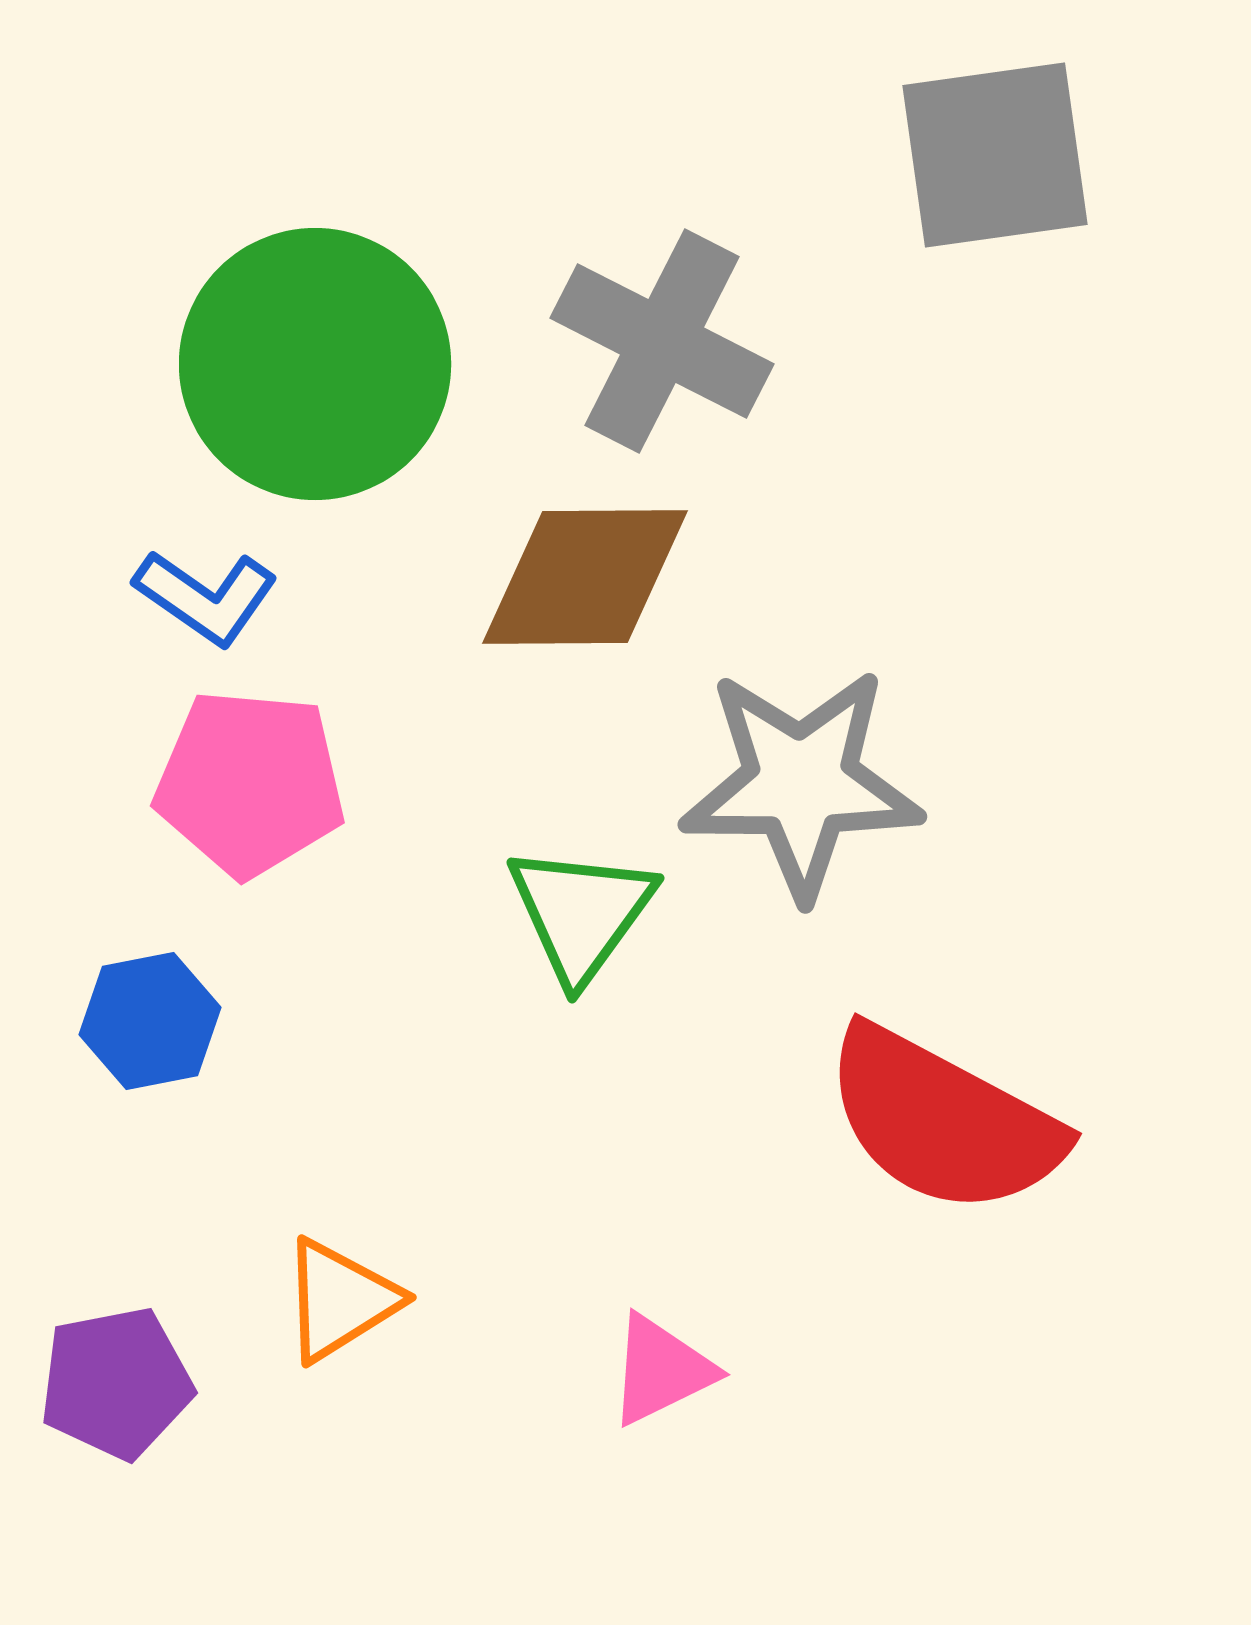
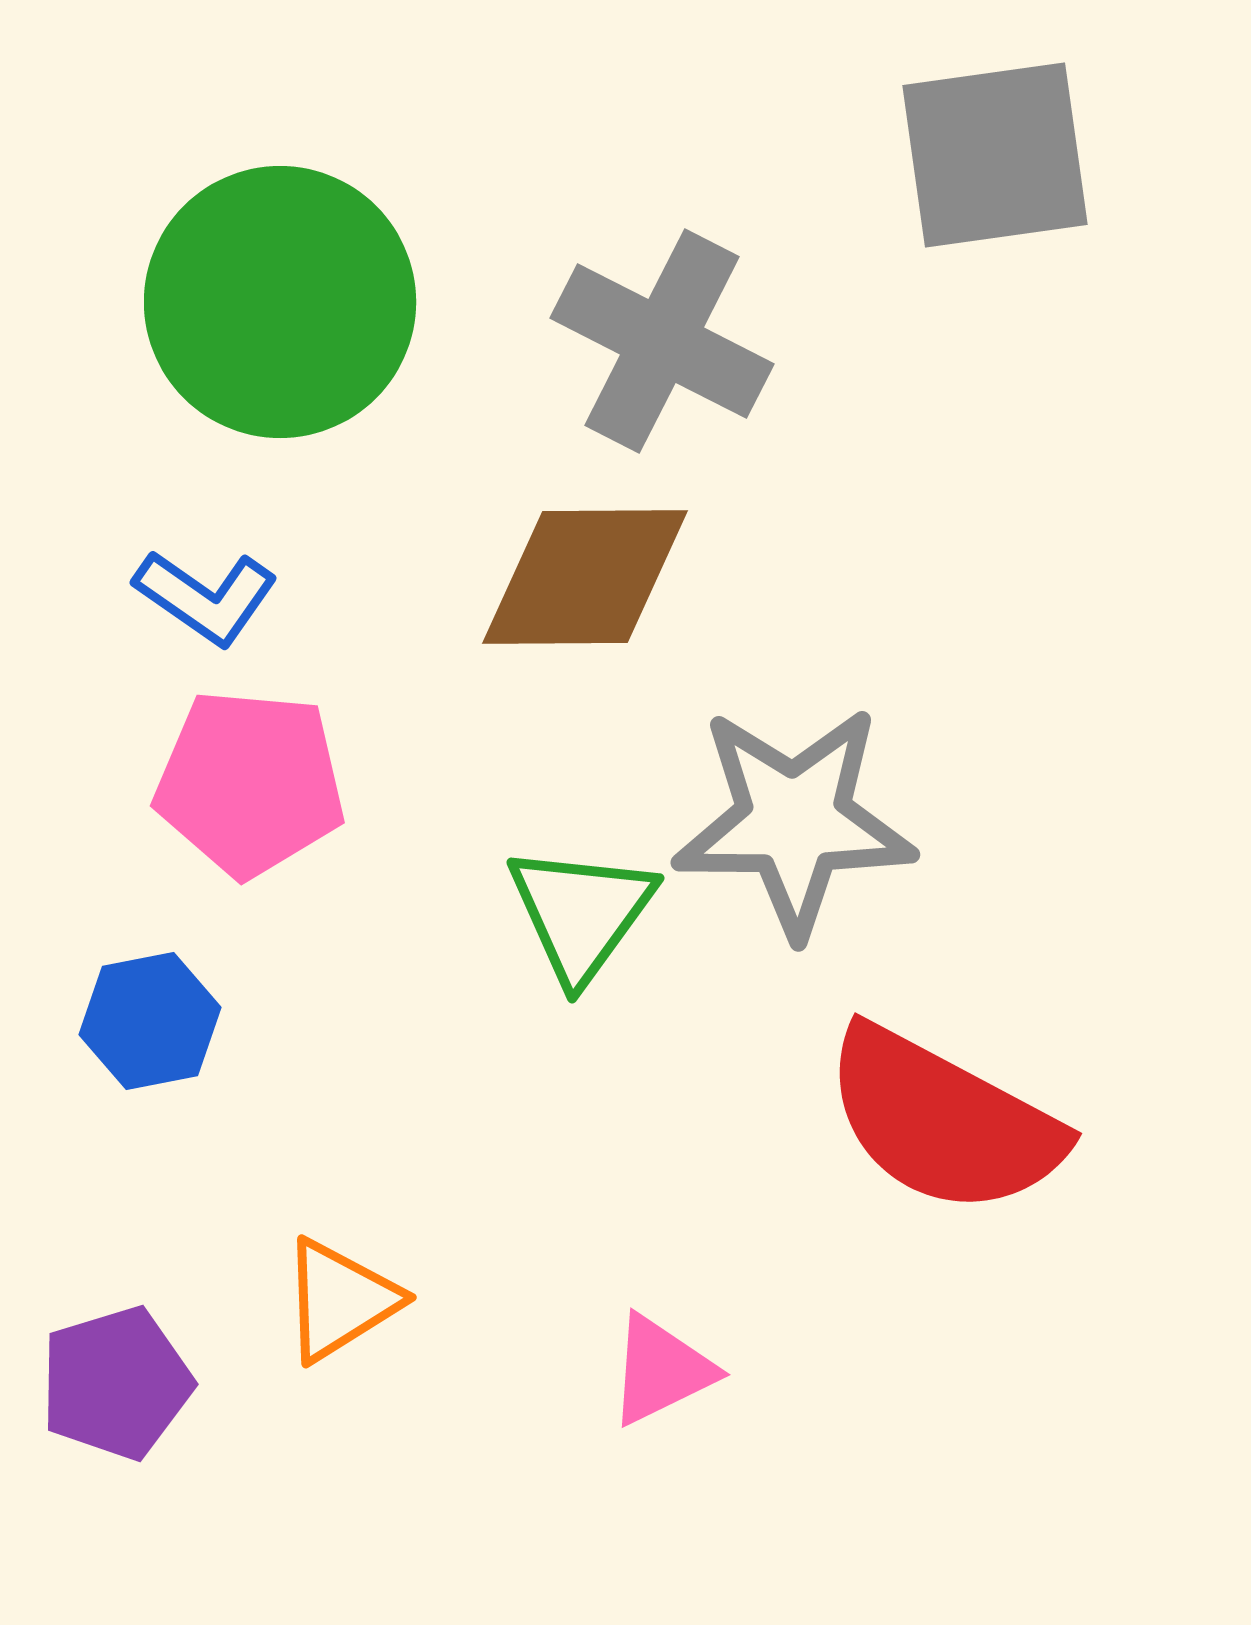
green circle: moved 35 px left, 62 px up
gray star: moved 7 px left, 38 px down
purple pentagon: rotated 6 degrees counterclockwise
